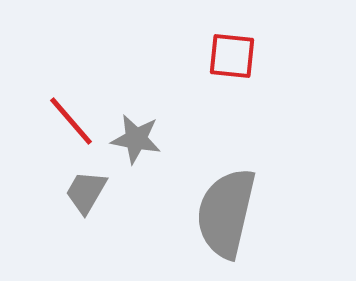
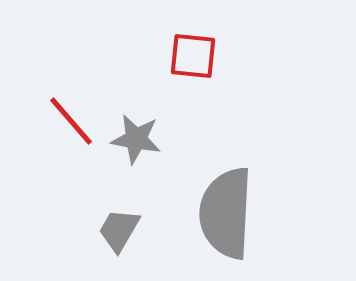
red square: moved 39 px left
gray trapezoid: moved 33 px right, 38 px down
gray semicircle: rotated 10 degrees counterclockwise
